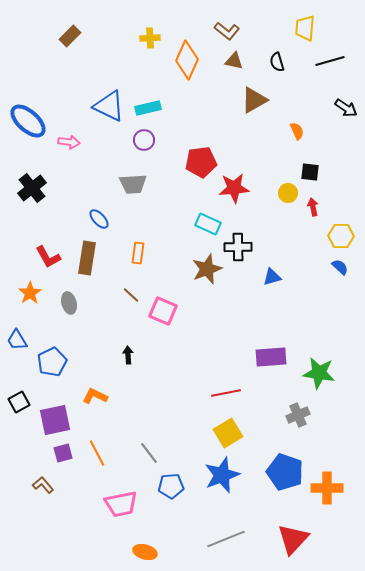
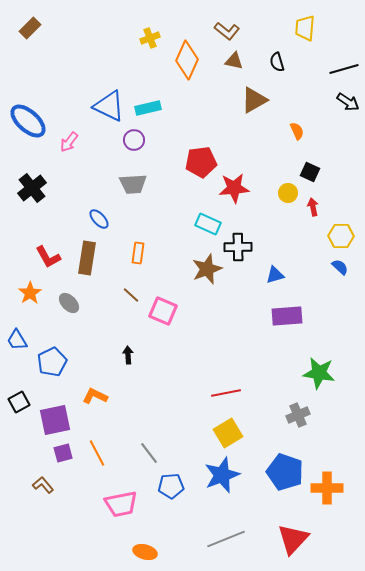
brown rectangle at (70, 36): moved 40 px left, 8 px up
yellow cross at (150, 38): rotated 18 degrees counterclockwise
black line at (330, 61): moved 14 px right, 8 px down
black arrow at (346, 108): moved 2 px right, 6 px up
purple circle at (144, 140): moved 10 px left
pink arrow at (69, 142): rotated 120 degrees clockwise
black square at (310, 172): rotated 18 degrees clockwise
blue triangle at (272, 277): moved 3 px right, 2 px up
gray ellipse at (69, 303): rotated 30 degrees counterclockwise
purple rectangle at (271, 357): moved 16 px right, 41 px up
